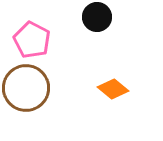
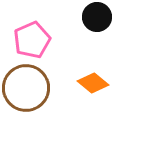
pink pentagon: rotated 21 degrees clockwise
orange diamond: moved 20 px left, 6 px up
